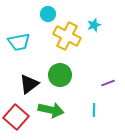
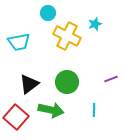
cyan circle: moved 1 px up
cyan star: moved 1 px right, 1 px up
green circle: moved 7 px right, 7 px down
purple line: moved 3 px right, 4 px up
